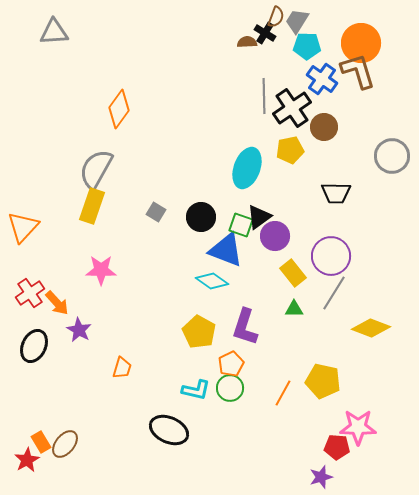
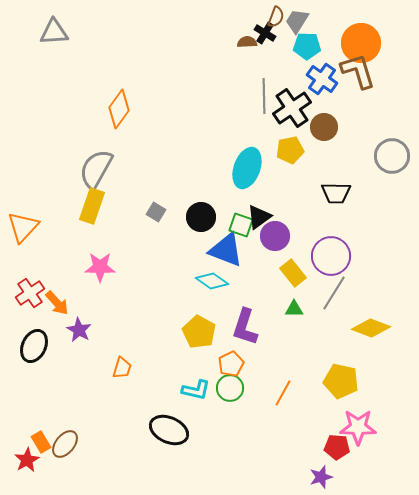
pink star at (101, 270): moved 1 px left, 3 px up
yellow pentagon at (323, 381): moved 18 px right
